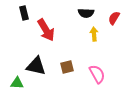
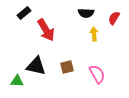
black rectangle: rotated 64 degrees clockwise
green triangle: moved 2 px up
